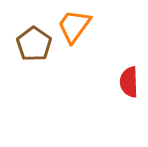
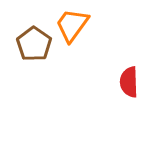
orange trapezoid: moved 2 px left, 1 px up
